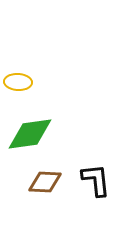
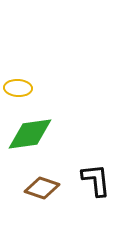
yellow ellipse: moved 6 px down
brown diamond: moved 3 px left, 6 px down; rotated 16 degrees clockwise
